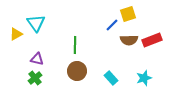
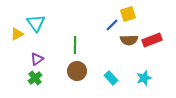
yellow triangle: moved 1 px right
purple triangle: rotated 48 degrees counterclockwise
